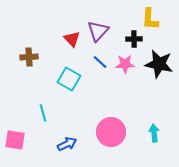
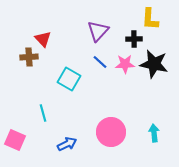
red triangle: moved 29 px left
black star: moved 5 px left
pink square: rotated 15 degrees clockwise
